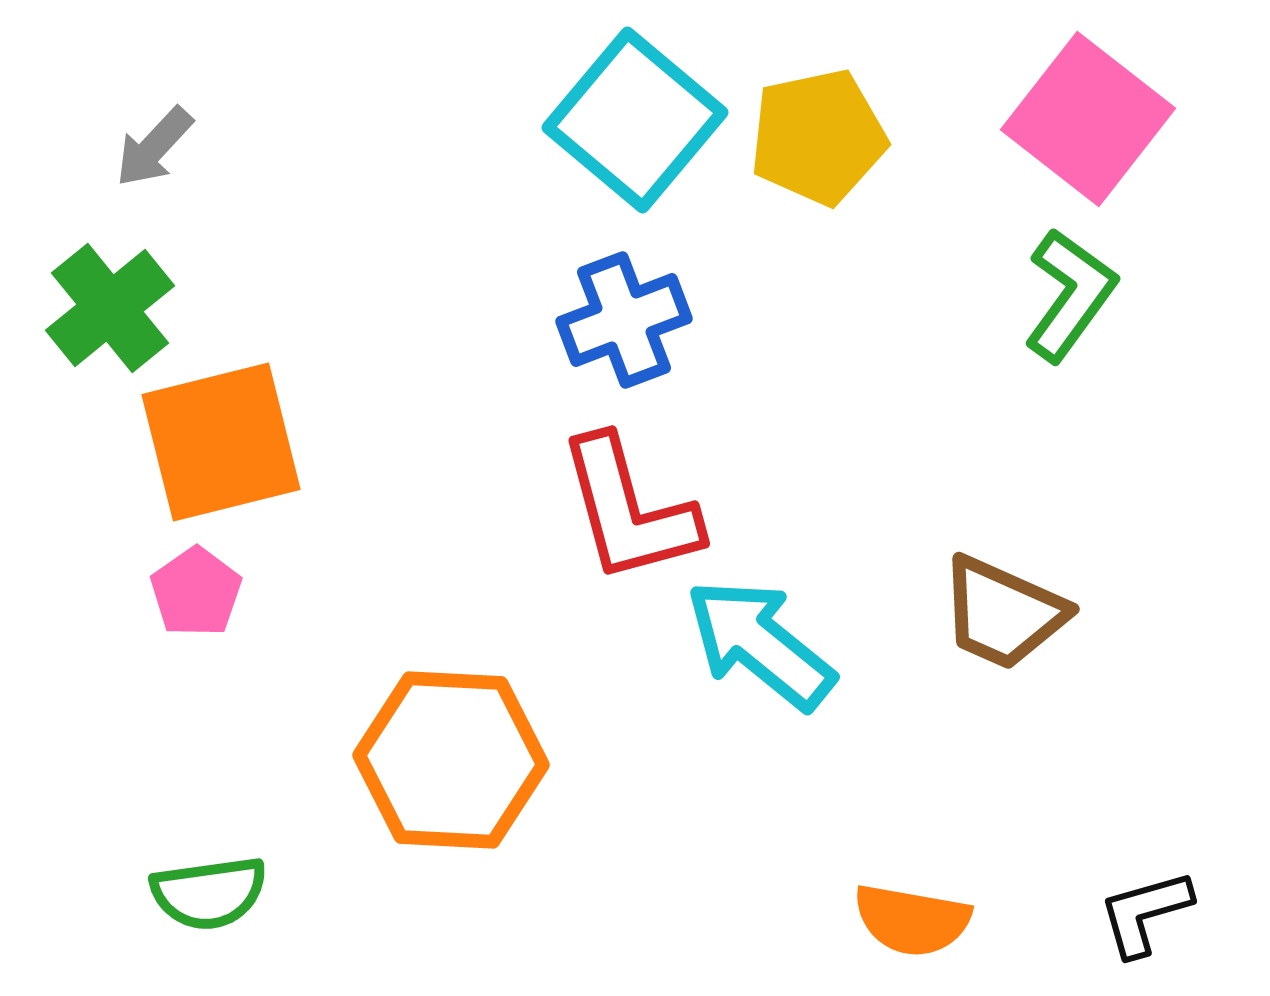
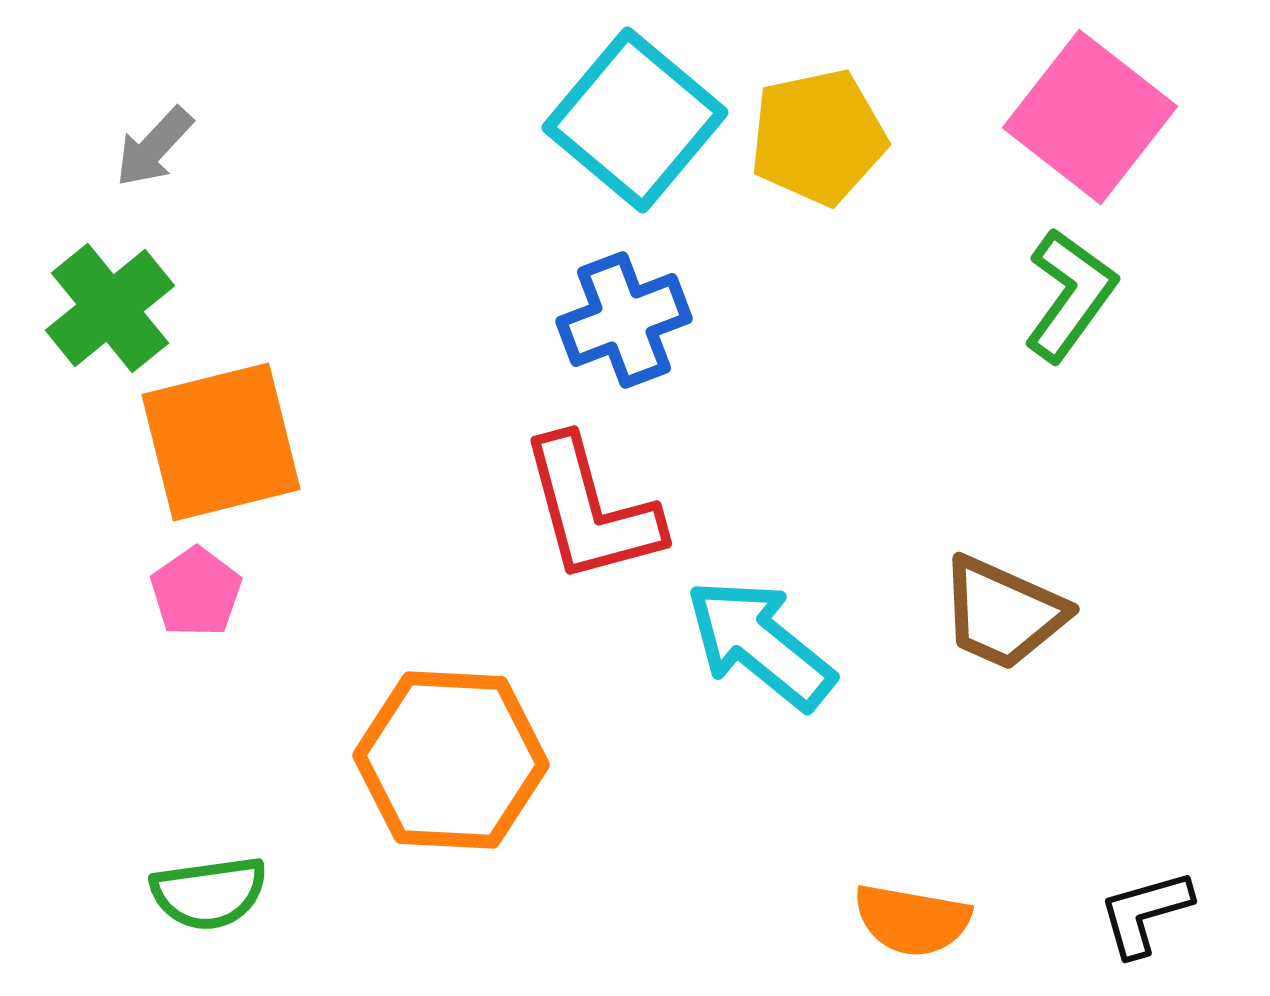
pink square: moved 2 px right, 2 px up
red L-shape: moved 38 px left
